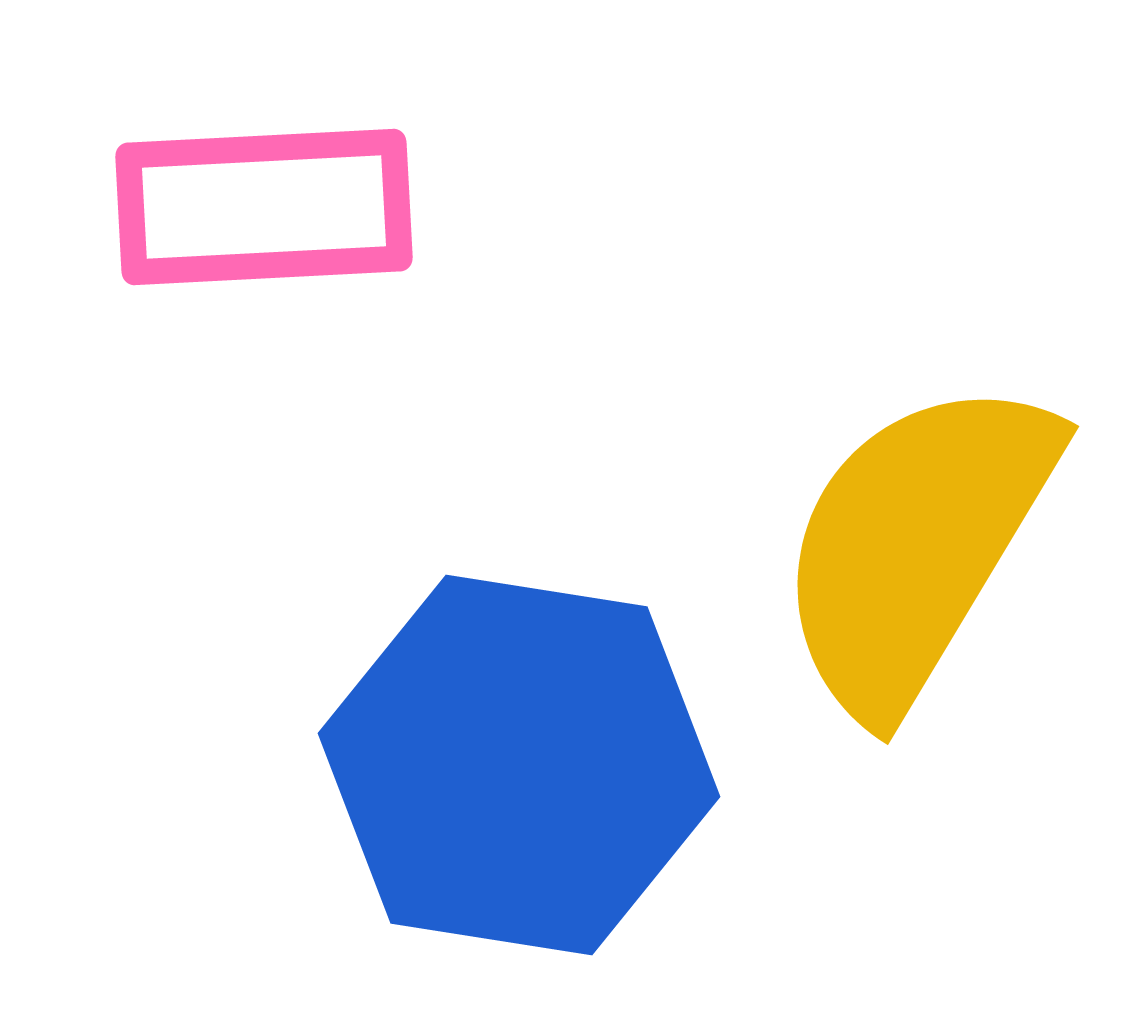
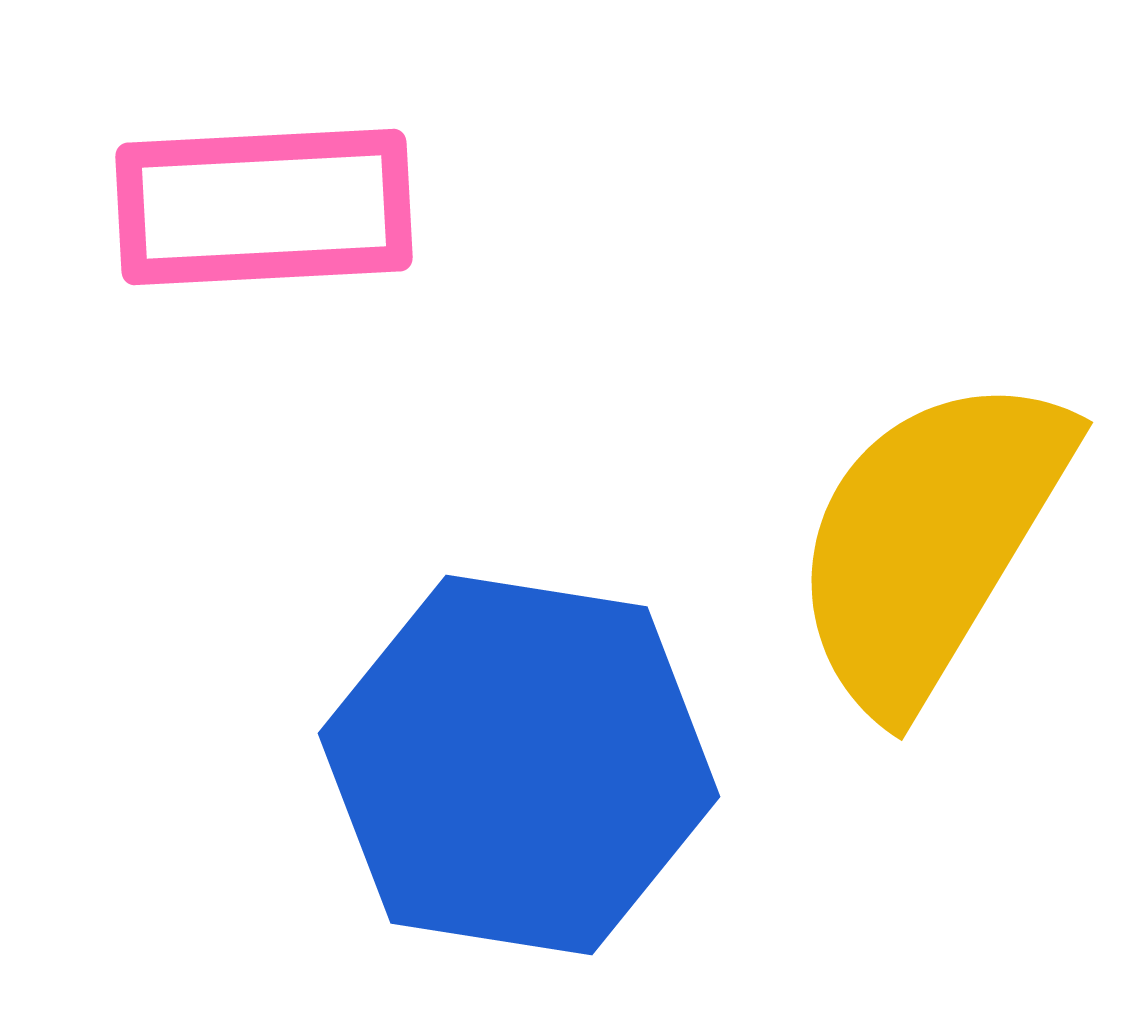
yellow semicircle: moved 14 px right, 4 px up
